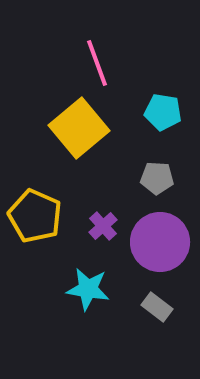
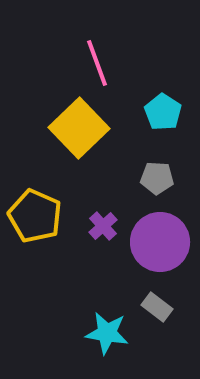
cyan pentagon: rotated 24 degrees clockwise
yellow square: rotated 4 degrees counterclockwise
cyan star: moved 19 px right, 44 px down
